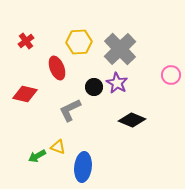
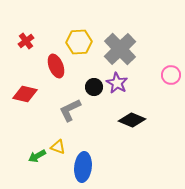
red ellipse: moved 1 px left, 2 px up
